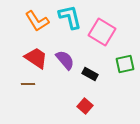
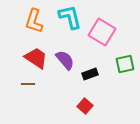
orange L-shape: moved 3 px left; rotated 50 degrees clockwise
black rectangle: rotated 49 degrees counterclockwise
